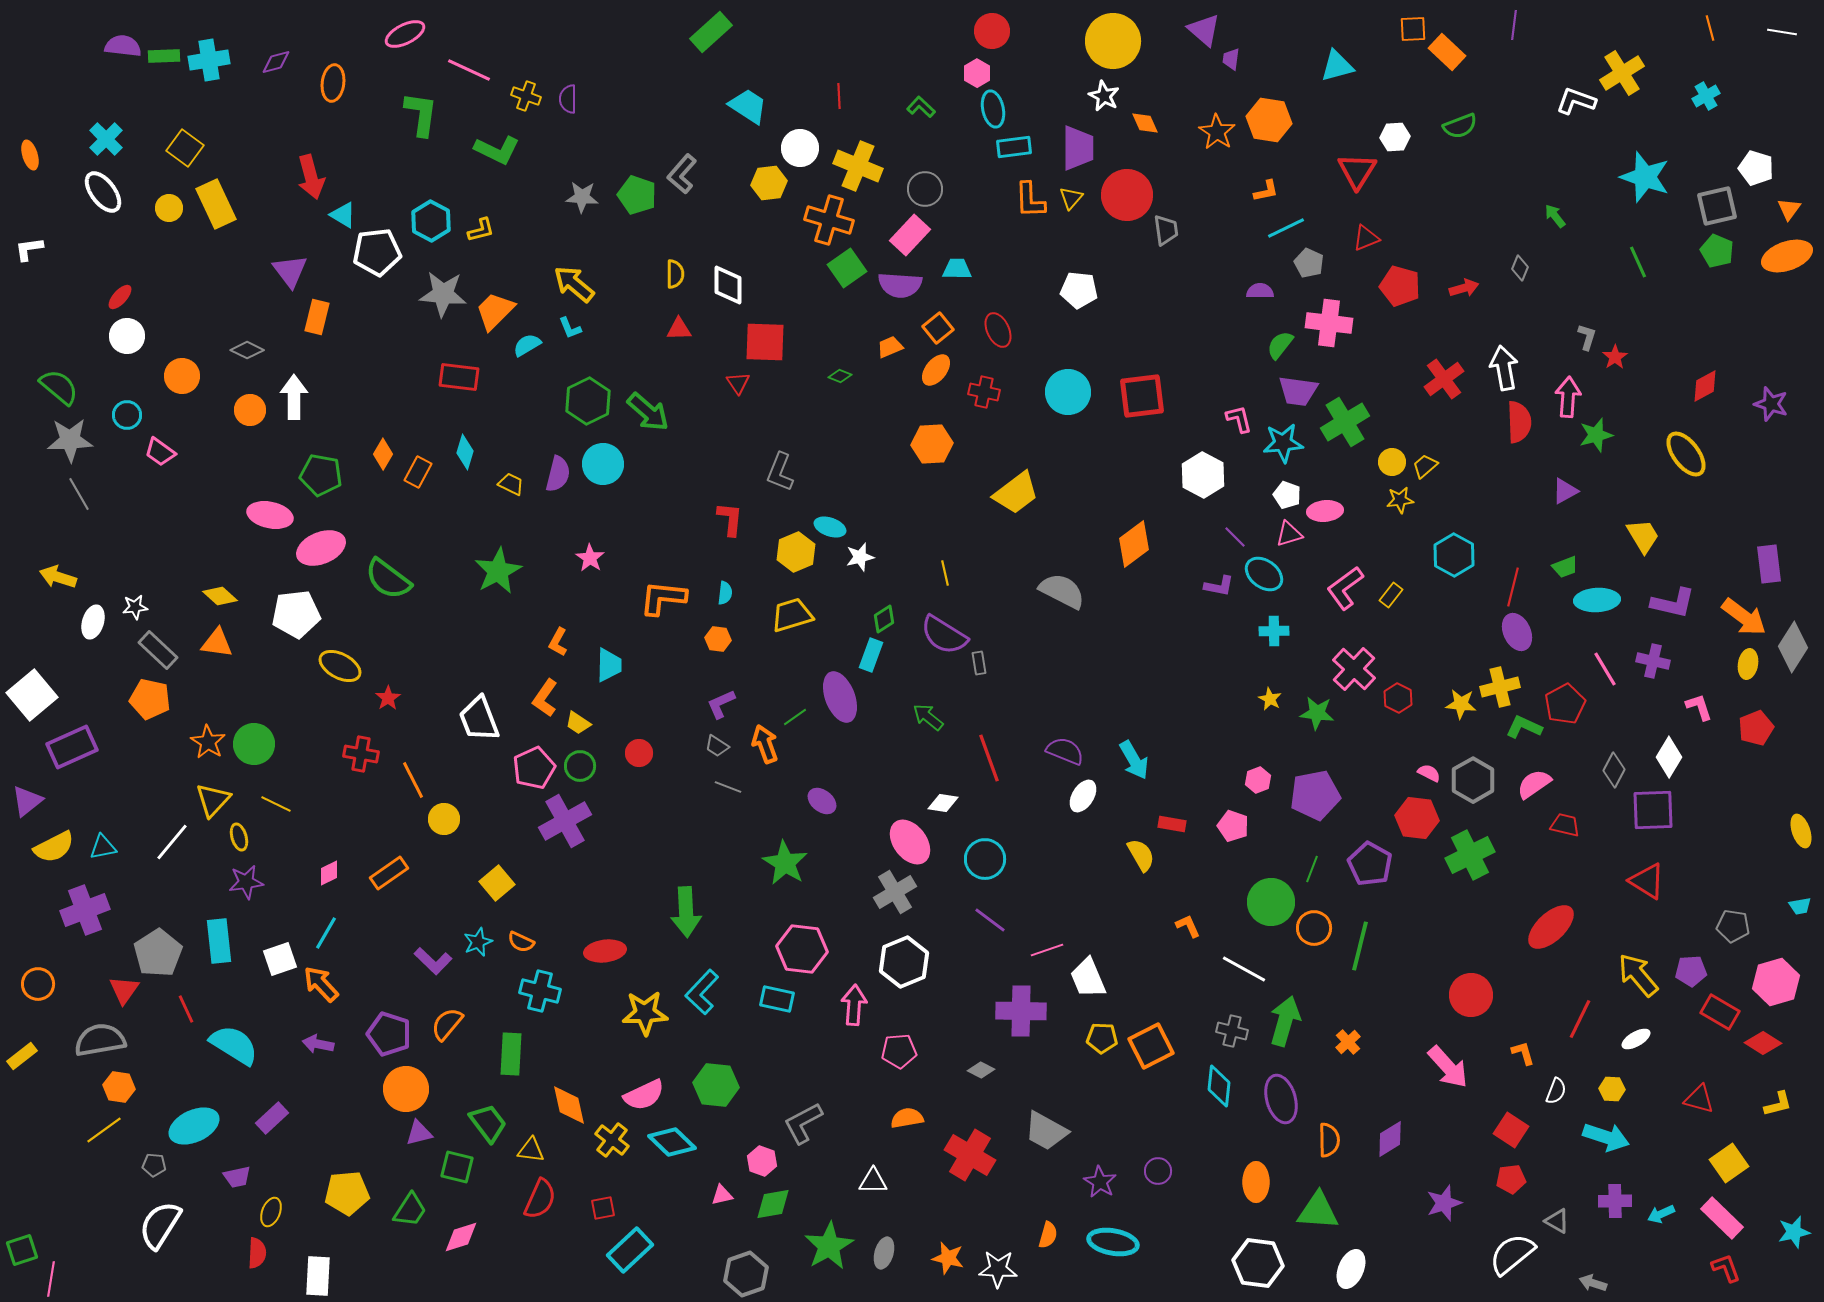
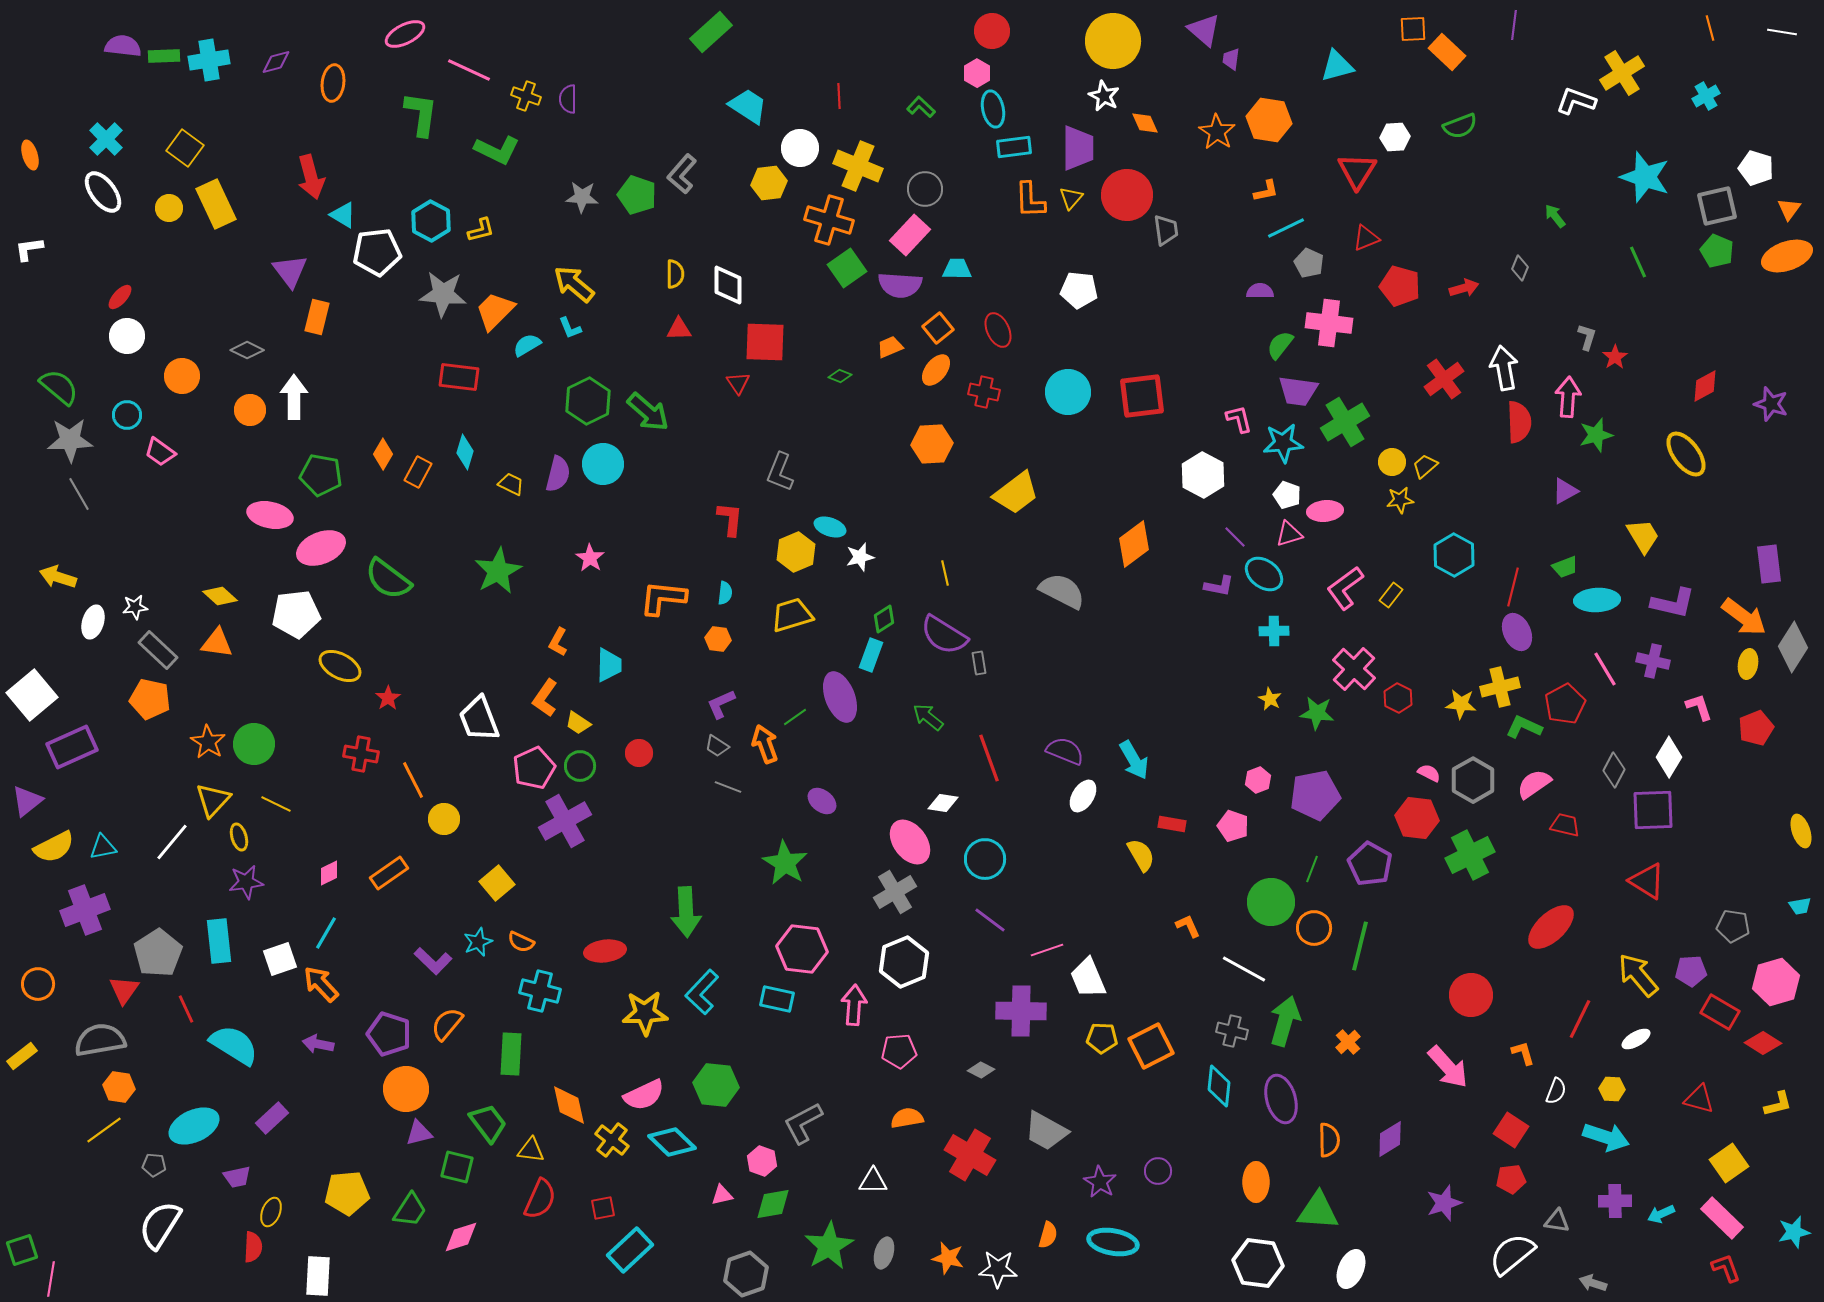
gray triangle at (1557, 1221): rotated 20 degrees counterclockwise
red semicircle at (257, 1253): moved 4 px left, 6 px up
